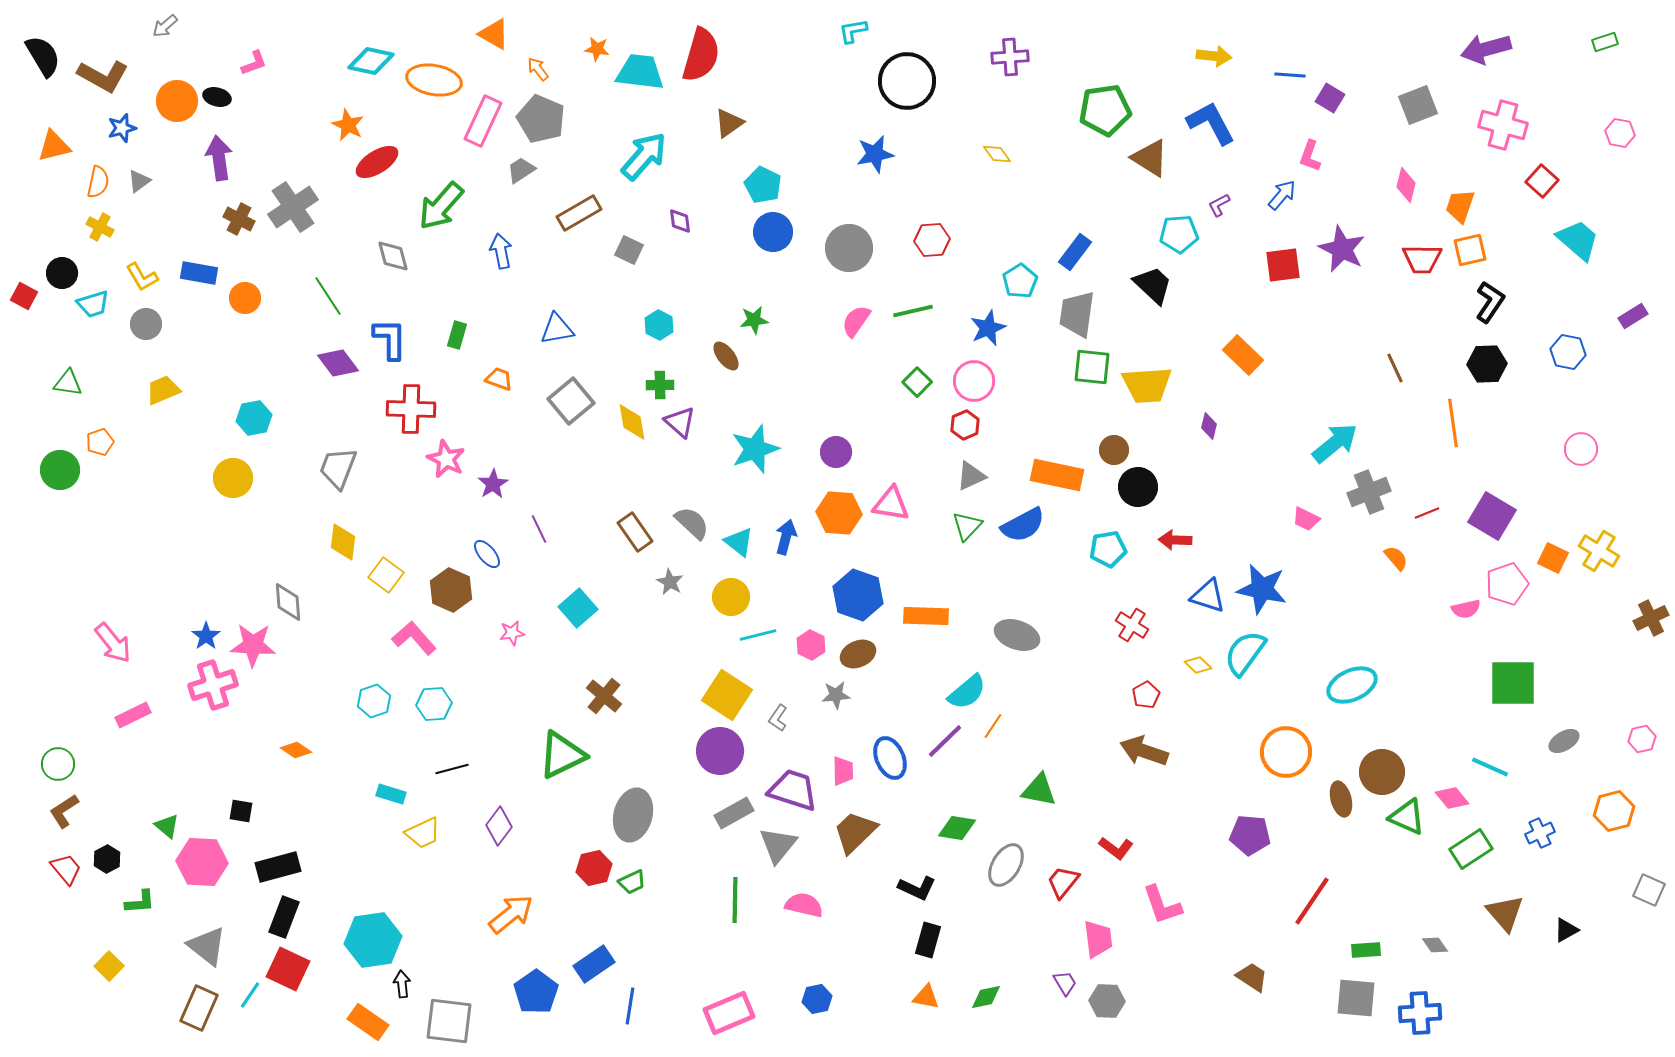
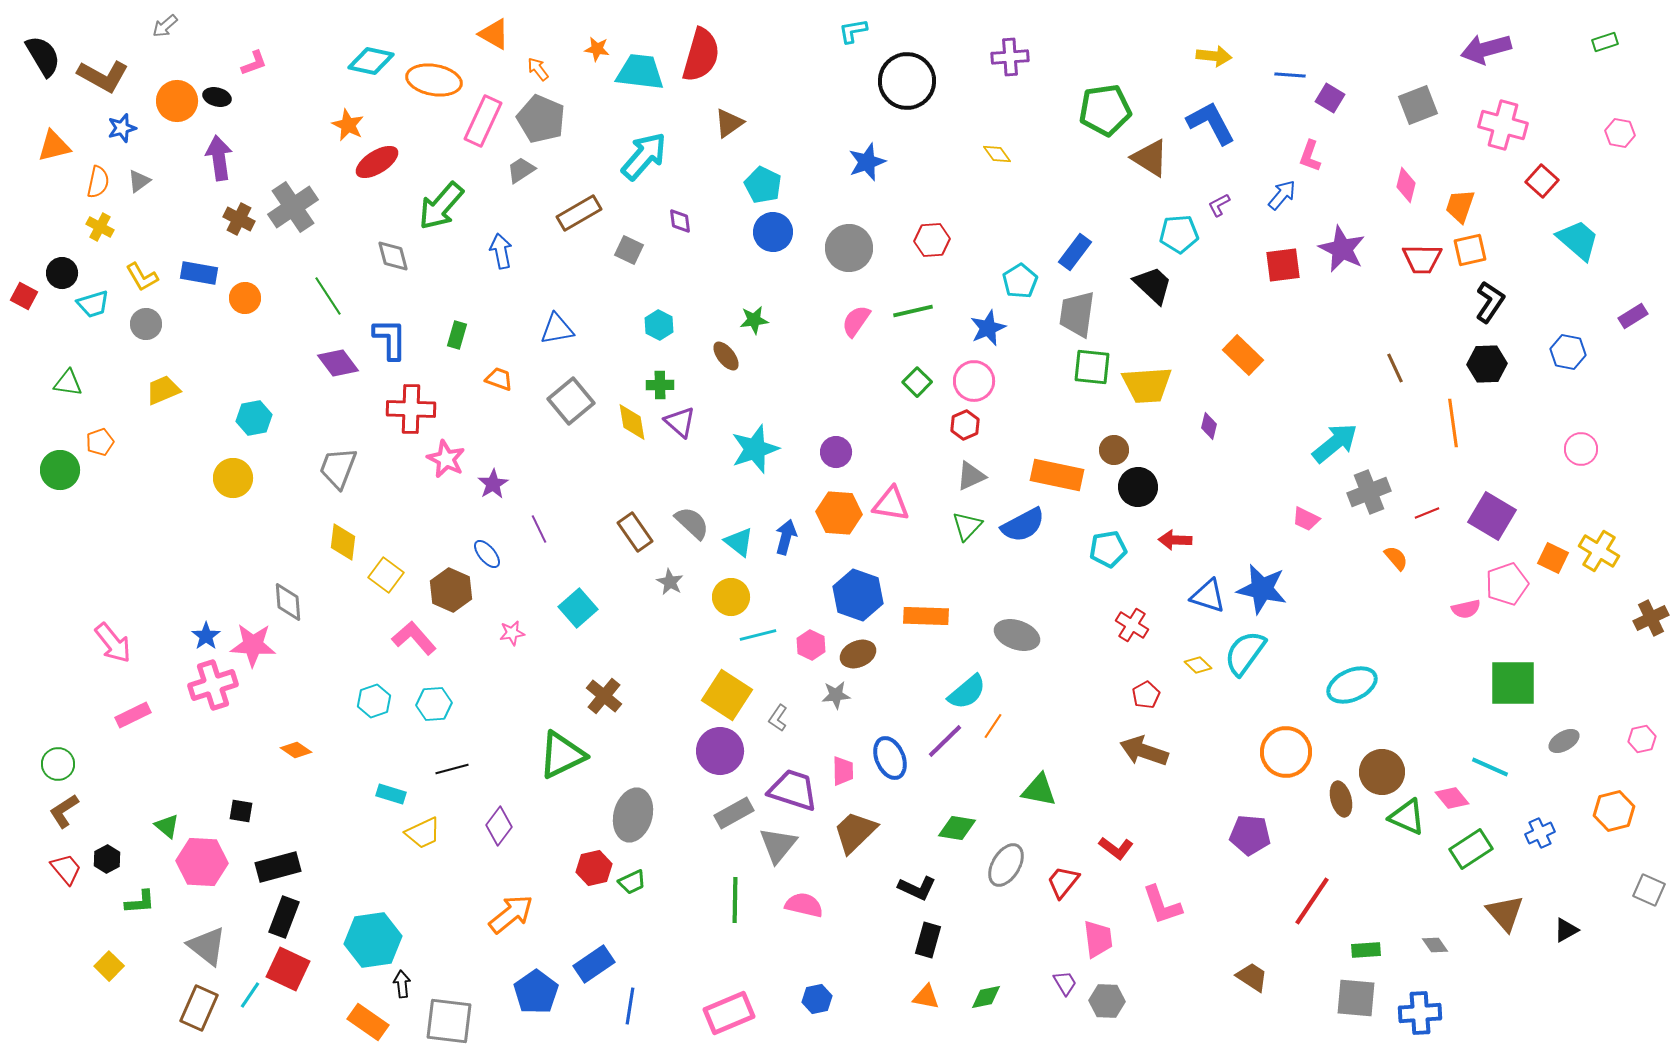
blue star at (875, 154): moved 8 px left, 8 px down; rotated 9 degrees counterclockwise
